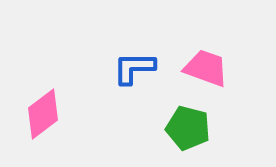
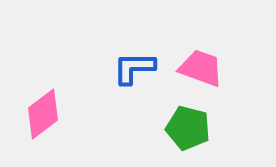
pink trapezoid: moved 5 px left
